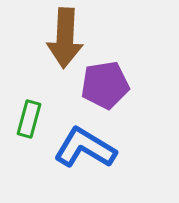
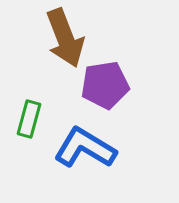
brown arrow: rotated 24 degrees counterclockwise
